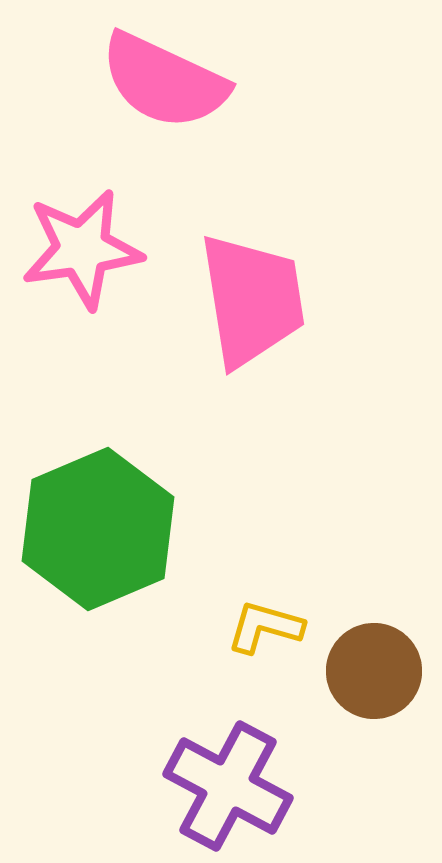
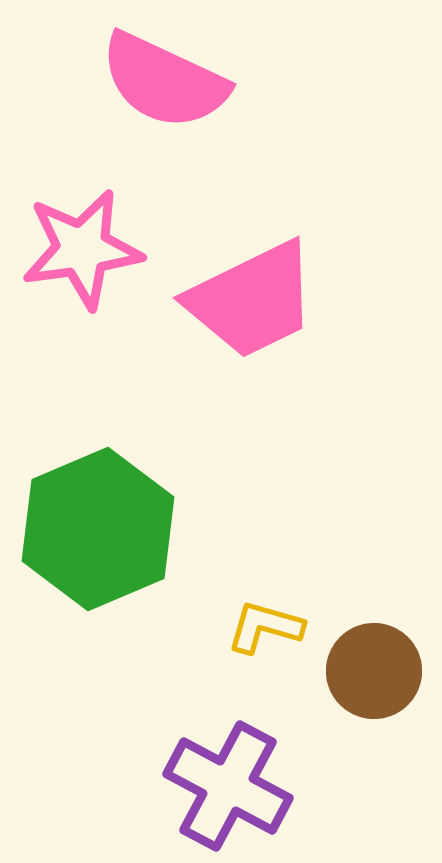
pink trapezoid: rotated 73 degrees clockwise
